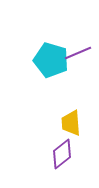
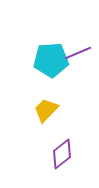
cyan pentagon: rotated 20 degrees counterclockwise
yellow trapezoid: moved 25 px left, 13 px up; rotated 48 degrees clockwise
